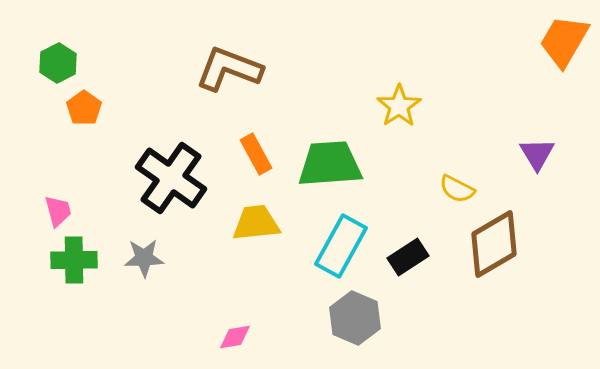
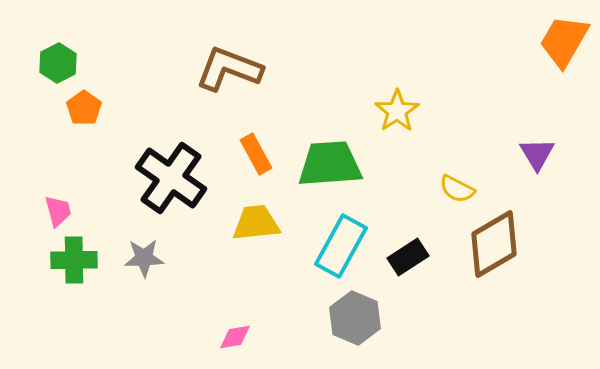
yellow star: moved 2 px left, 5 px down
